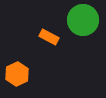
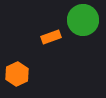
orange rectangle: moved 2 px right; rotated 48 degrees counterclockwise
